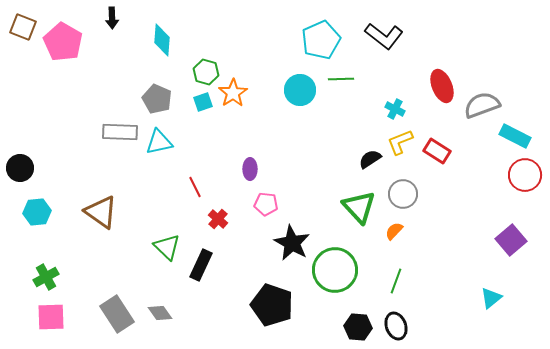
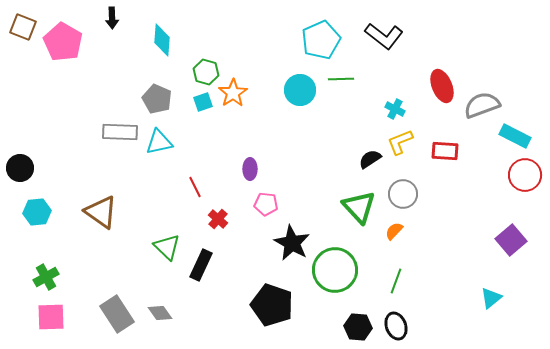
red rectangle at (437, 151): moved 8 px right; rotated 28 degrees counterclockwise
